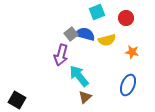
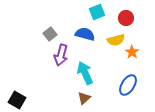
gray square: moved 21 px left
yellow semicircle: moved 9 px right
orange star: rotated 24 degrees clockwise
cyan arrow: moved 6 px right, 3 px up; rotated 15 degrees clockwise
blue ellipse: rotated 10 degrees clockwise
brown triangle: moved 1 px left, 1 px down
